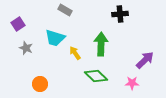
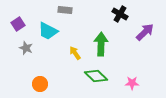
gray rectangle: rotated 24 degrees counterclockwise
black cross: rotated 35 degrees clockwise
cyan trapezoid: moved 7 px left, 7 px up; rotated 10 degrees clockwise
purple arrow: moved 28 px up
